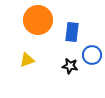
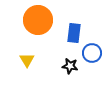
blue rectangle: moved 2 px right, 1 px down
blue circle: moved 2 px up
yellow triangle: rotated 42 degrees counterclockwise
